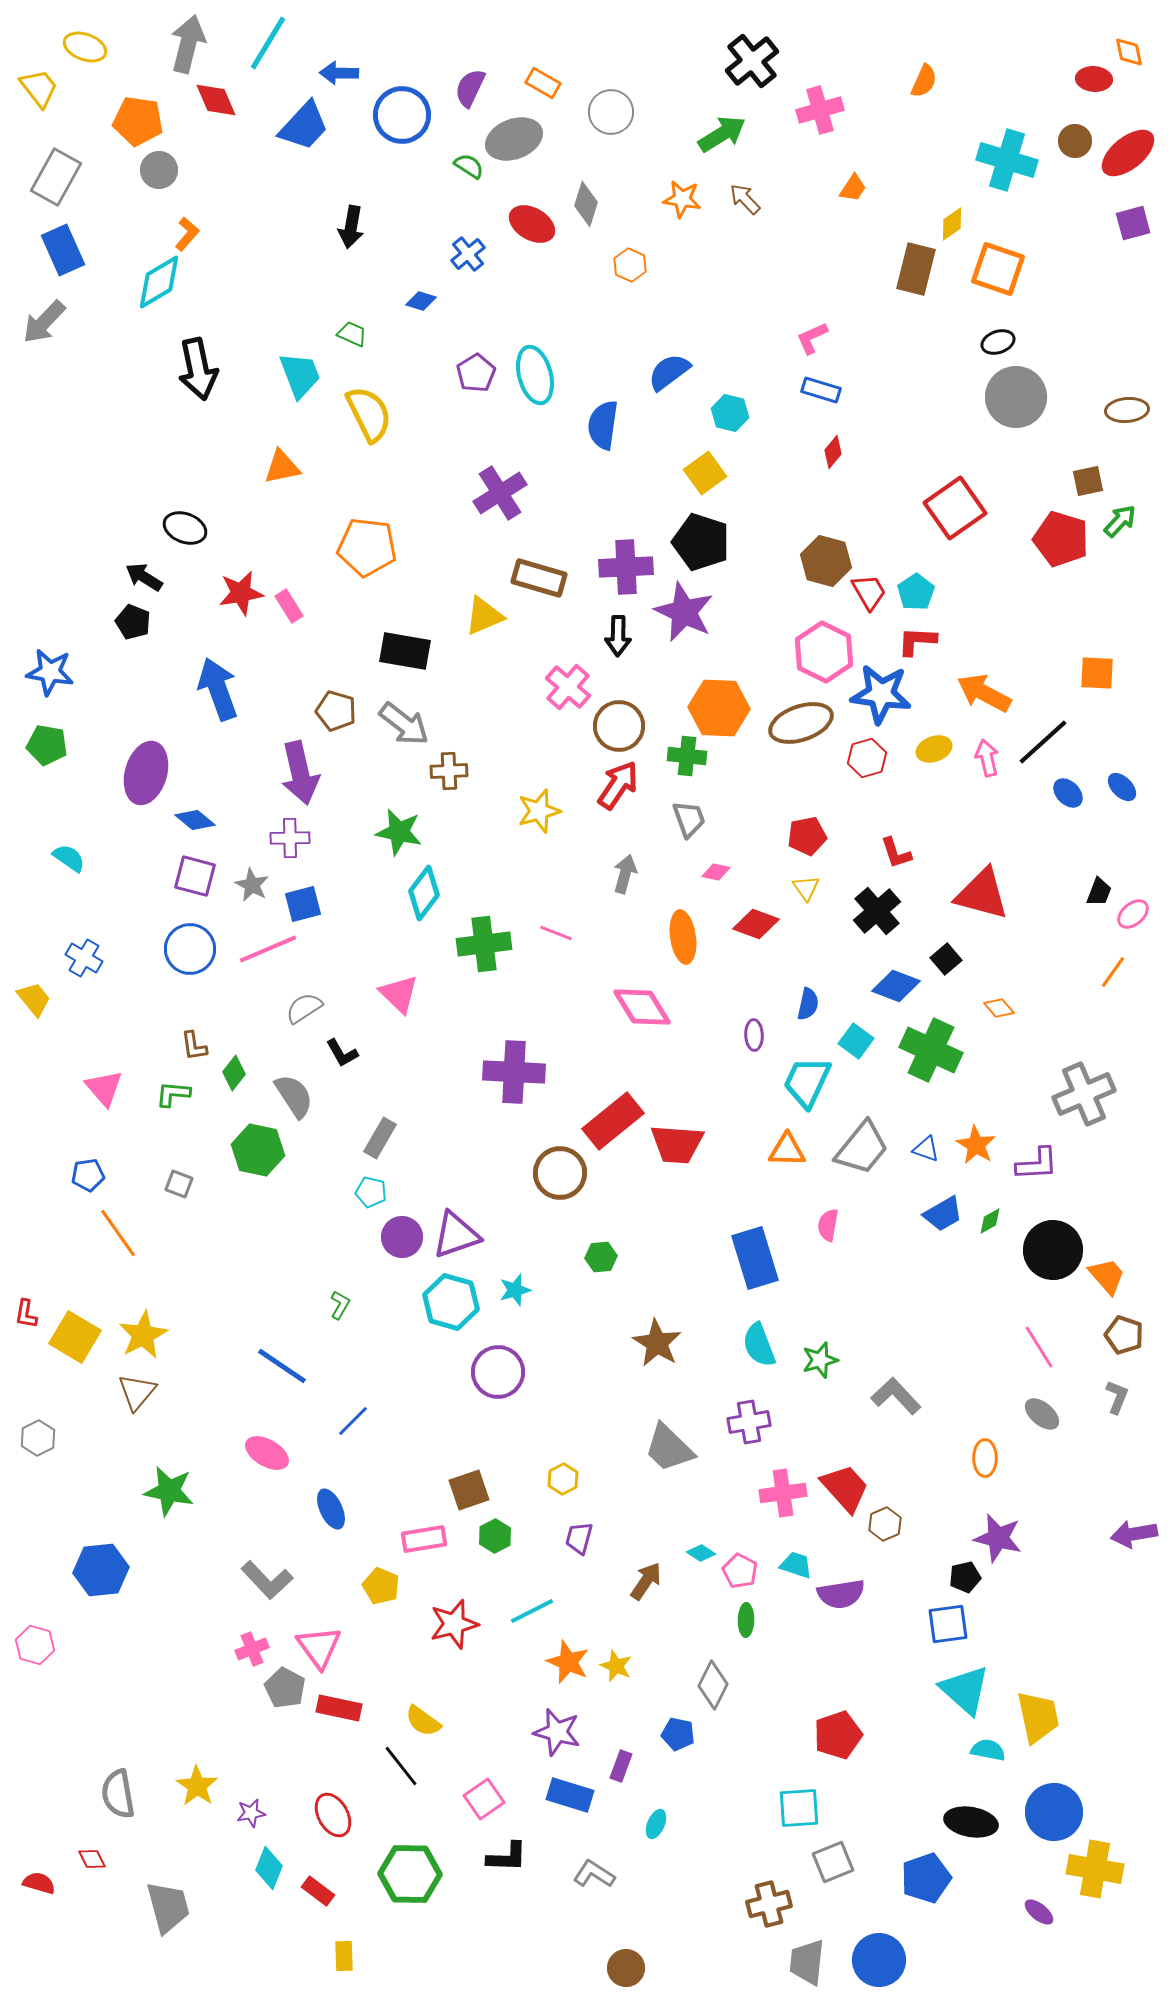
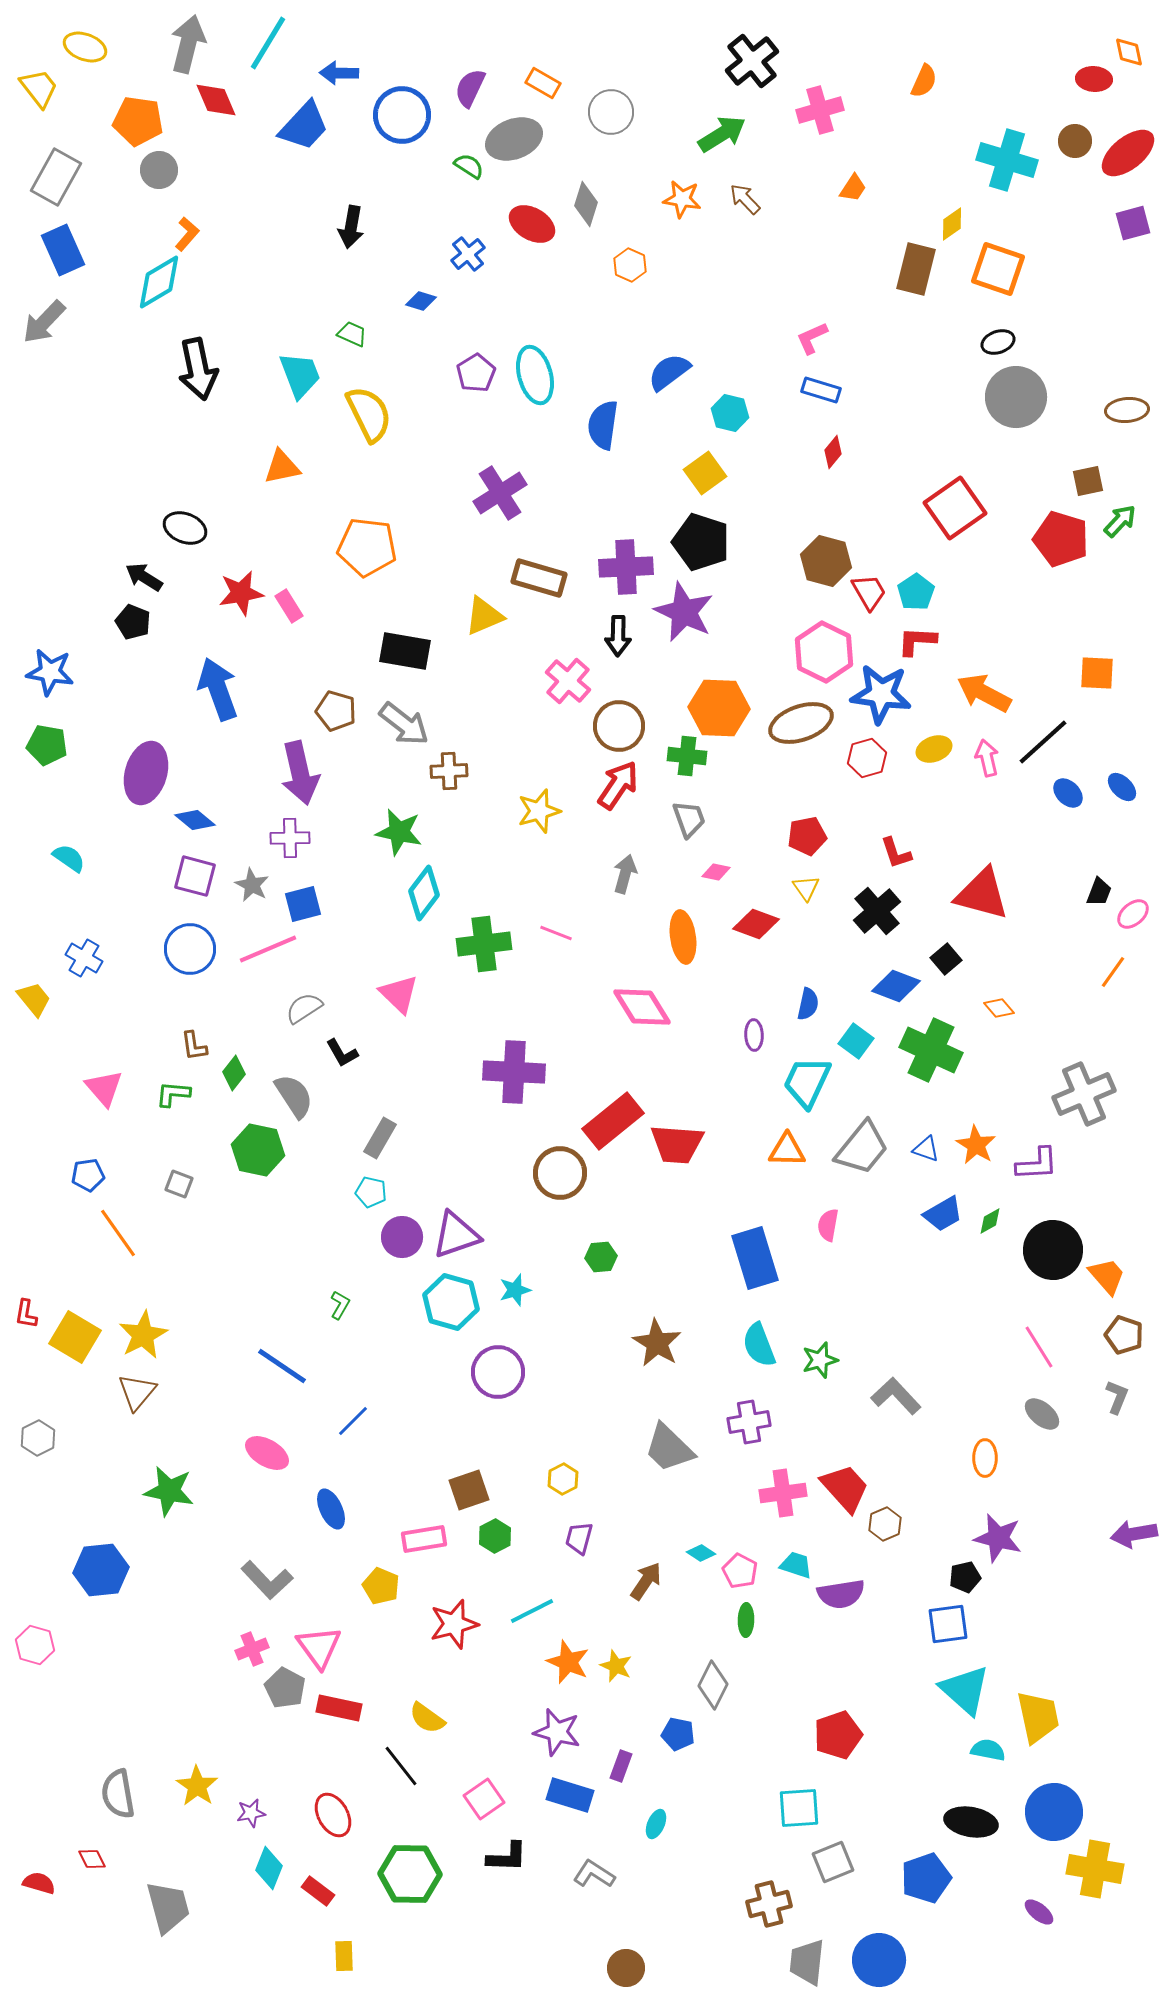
pink cross at (568, 687): moved 6 px up
yellow semicircle at (423, 1721): moved 4 px right, 3 px up
